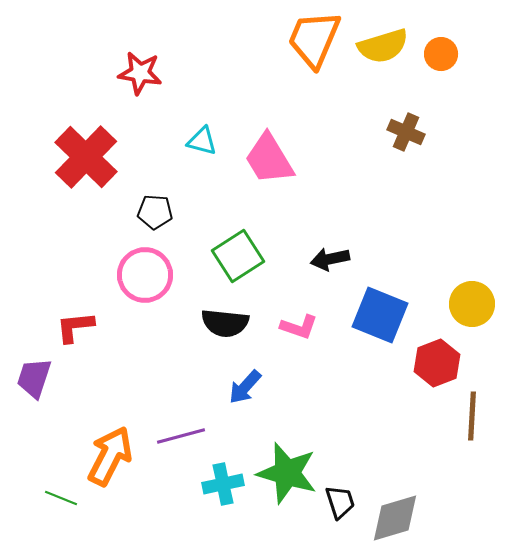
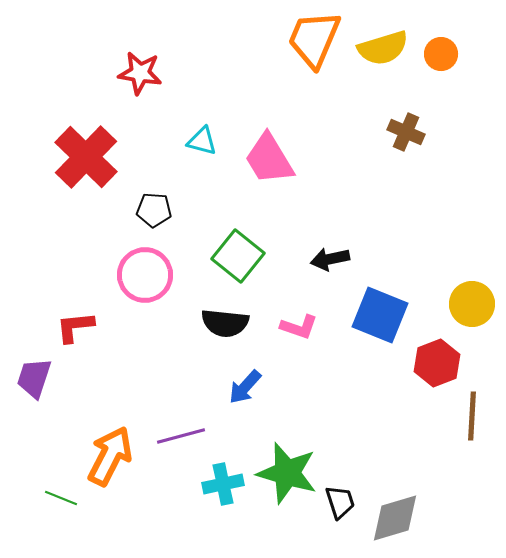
yellow semicircle: moved 2 px down
black pentagon: moved 1 px left, 2 px up
green square: rotated 18 degrees counterclockwise
